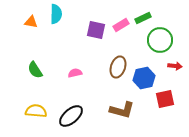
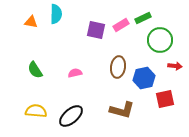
brown ellipse: rotated 10 degrees counterclockwise
